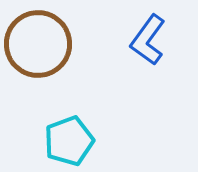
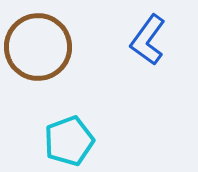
brown circle: moved 3 px down
